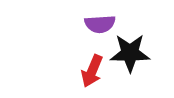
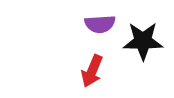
black star: moved 13 px right, 12 px up
